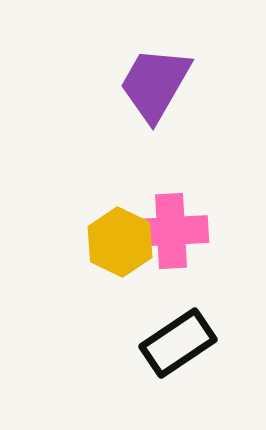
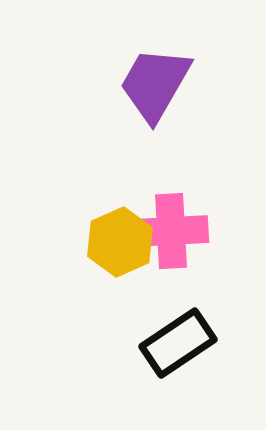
yellow hexagon: rotated 10 degrees clockwise
